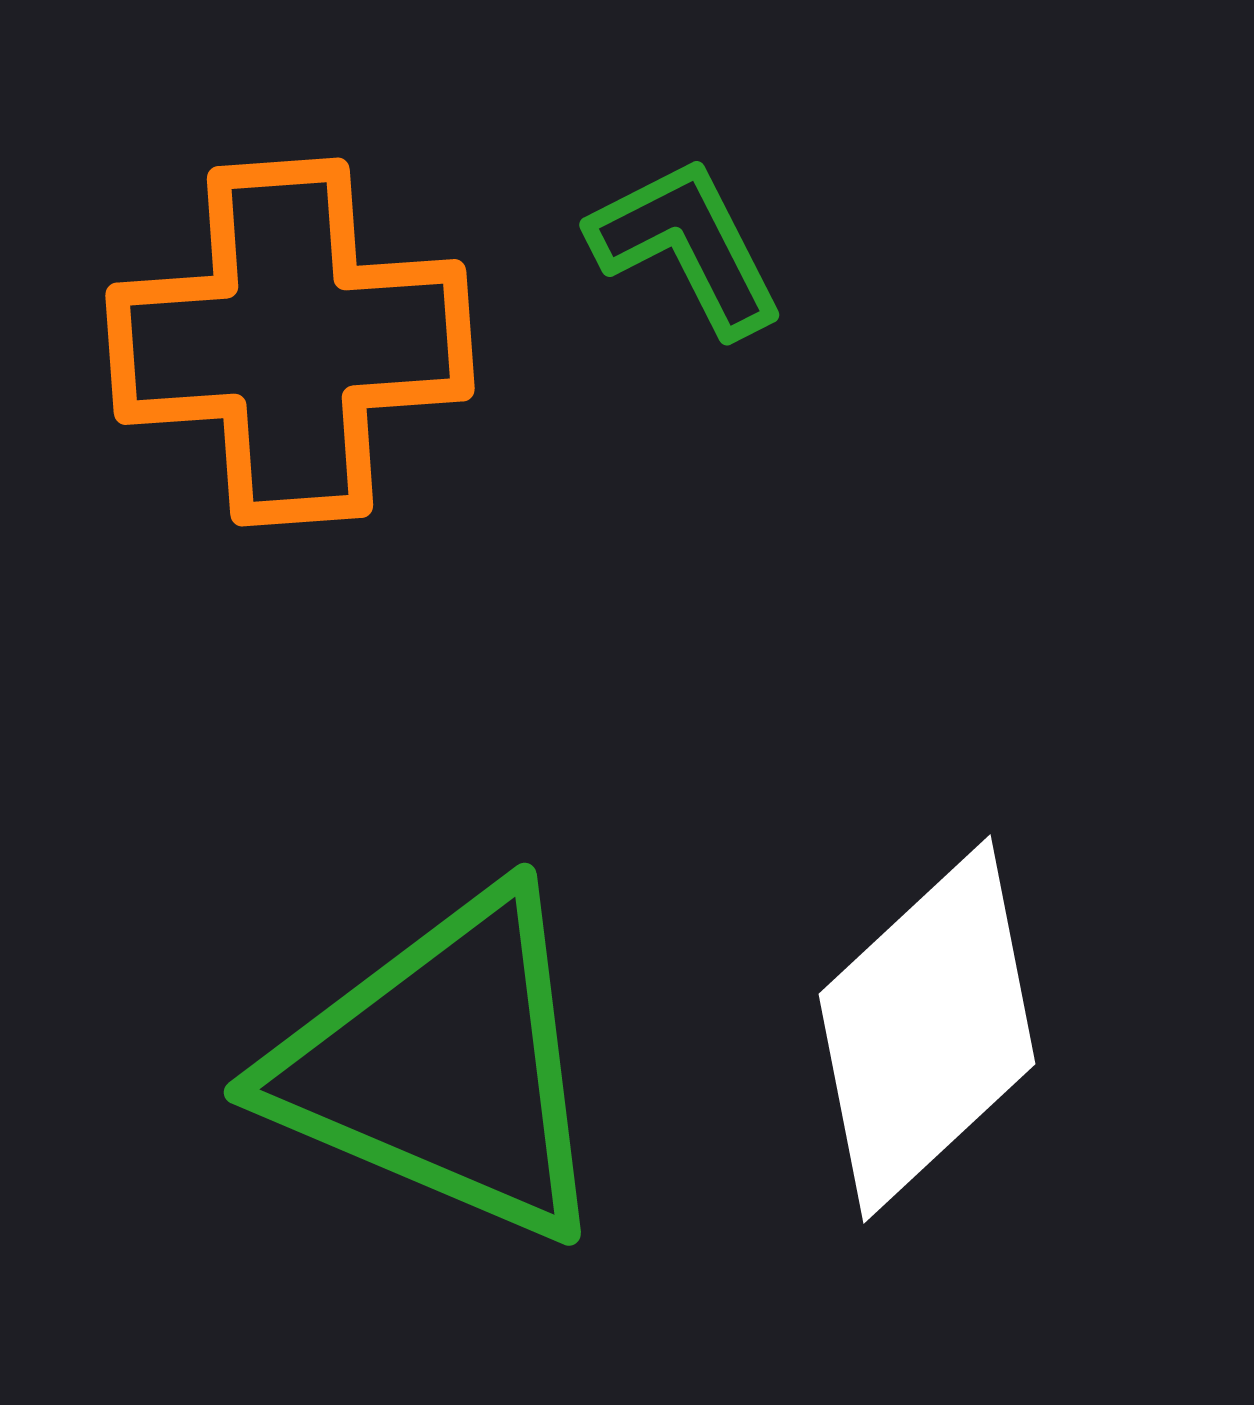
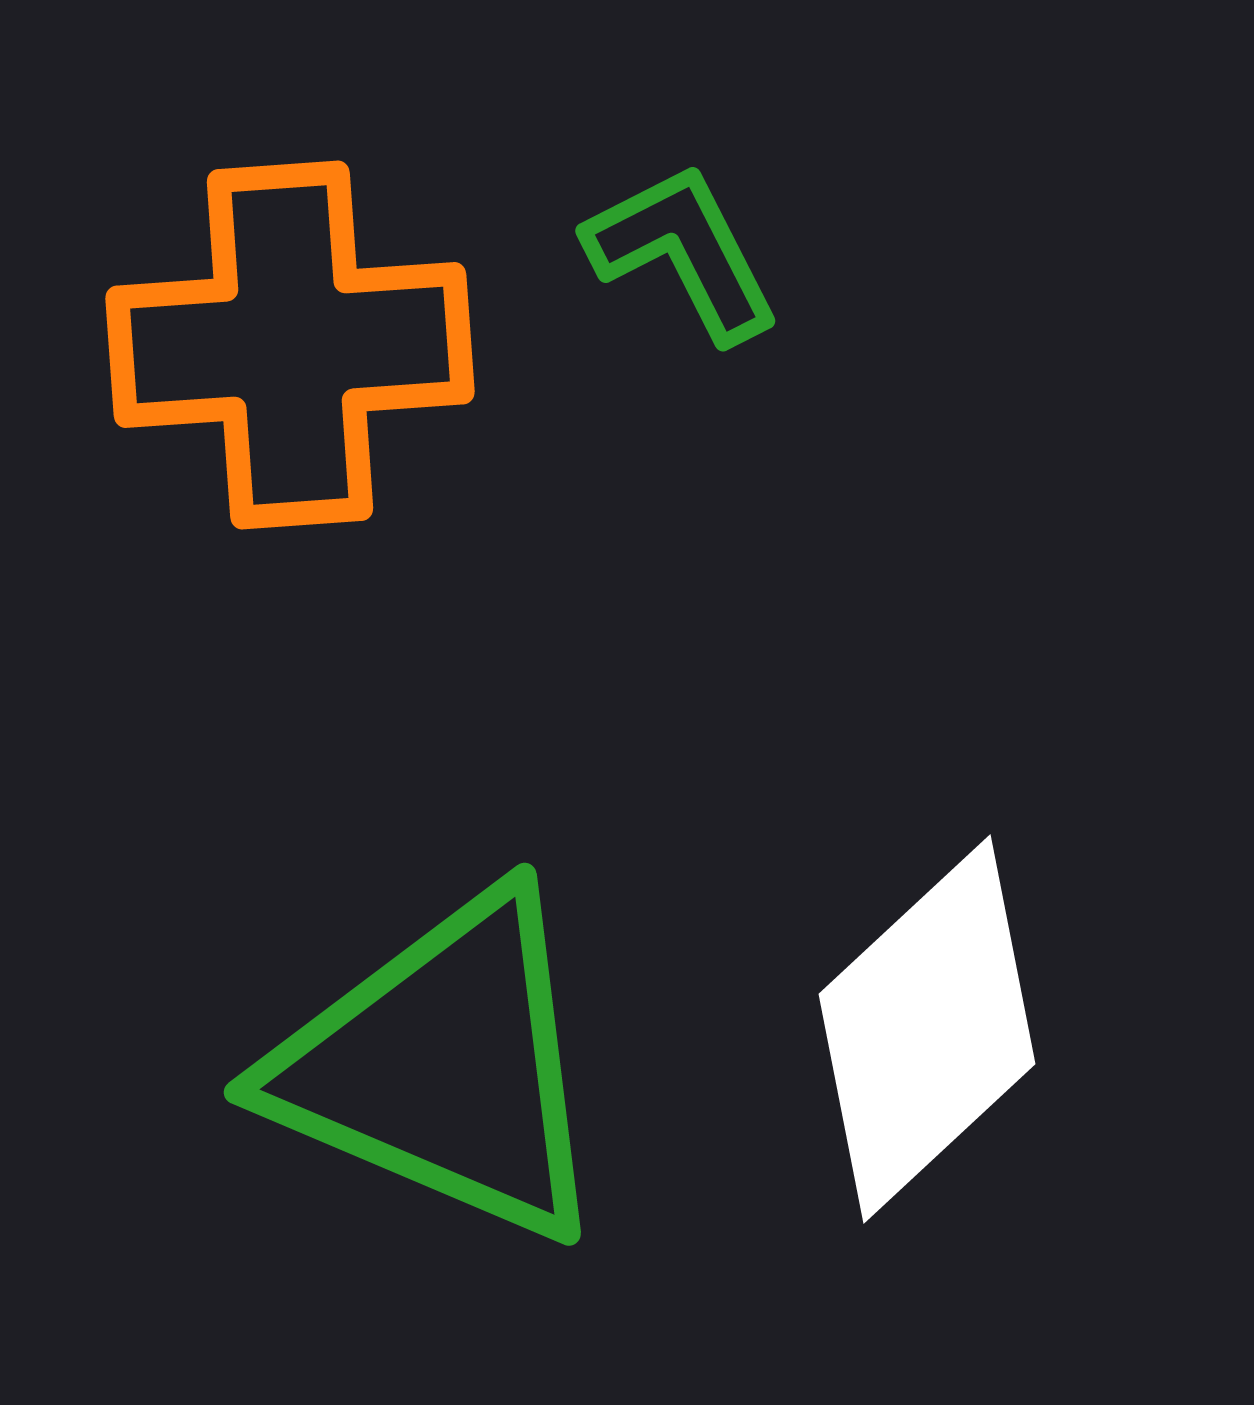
green L-shape: moved 4 px left, 6 px down
orange cross: moved 3 px down
